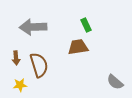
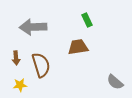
green rectangle: moved 1 px right, 5 px up
brown semicircle: moved 2 px right
